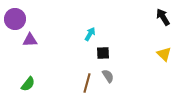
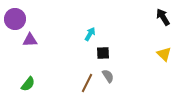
brown line: rotated 12 degrees clockwise
